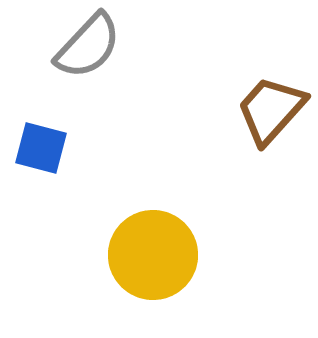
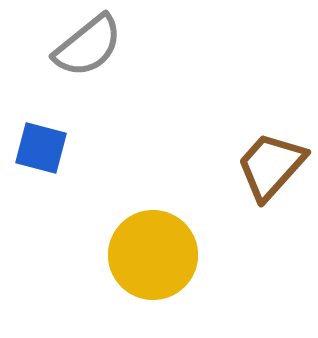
gray semicircle: rotated 8 degrees clockwise
brown trapezoid: moved 56 px down
